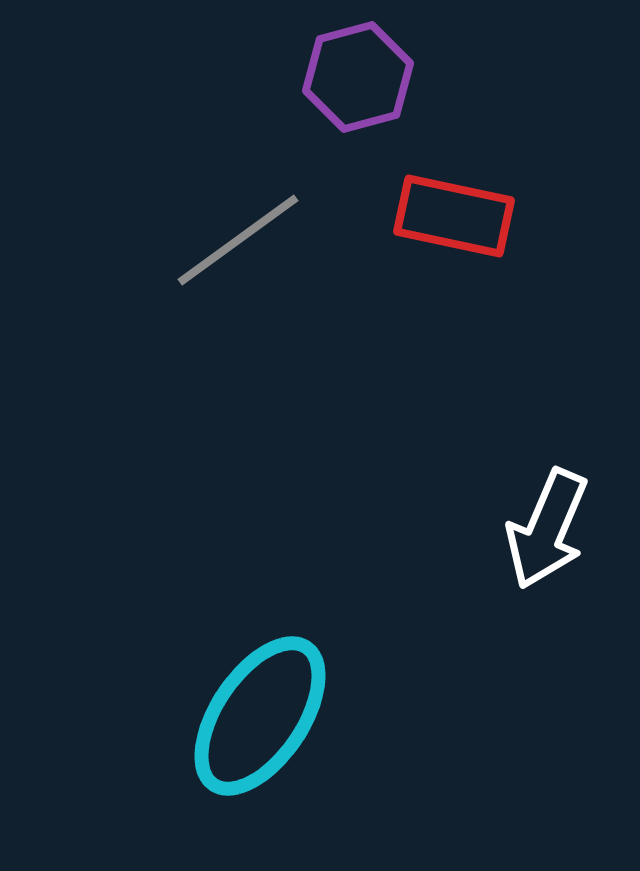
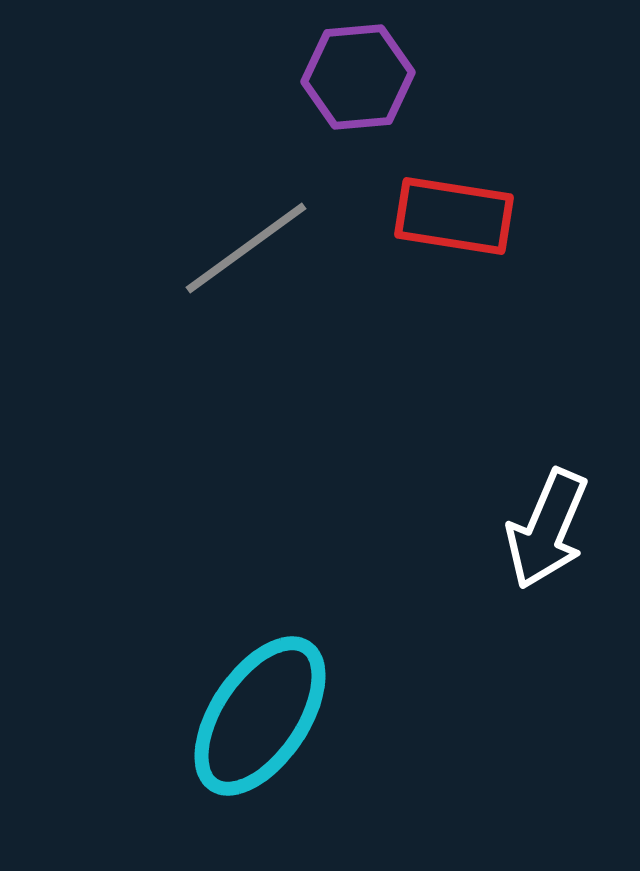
purple hexagon: rotated 10 degrees clockwise
red rectangle: rotated 3 degrees counterclockwise
gray line: moved 8 px right, 8 px down
